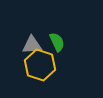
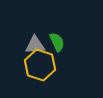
gray triangle: moved 3 px right
